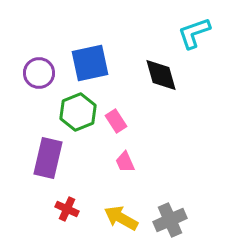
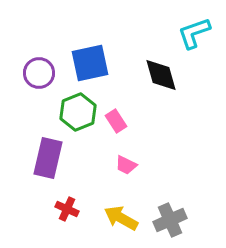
pink trapezoid: moved 1 px right, 3 px down; rotated 40 degrees counterclockwise
